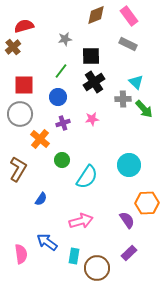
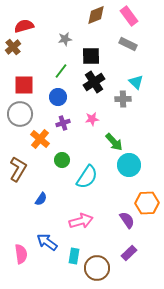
green arrow: moved 30 px left, 33 px down
